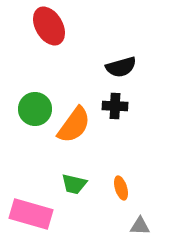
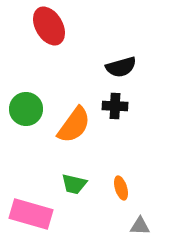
green circle: moved 9 px left
